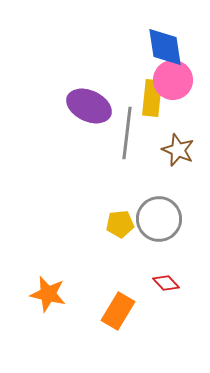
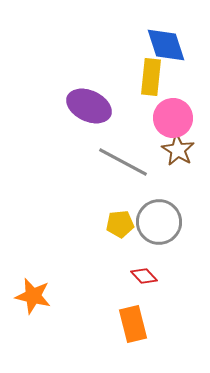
blue diamond: moved 1 px right, 2 px up; rotated 9 degrees counterclockwise
pink circle: moved 38 px down
yellow rectangle: moved 1 px left, 21 px up
gray line: moved 4 px left, 29 px down; rotated 69 degrees counterclockwise
brown star: rotated 8 degrees clockwise
gray circle: moved 3 px down
red diamond: moved 22 px left, 7 px up
orange star: moved 15 px left, 2 px down
orange rectangle: moved 15 px right, 13 px down; rotated 45 degrees counterclockwise
